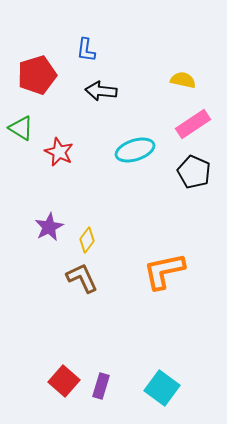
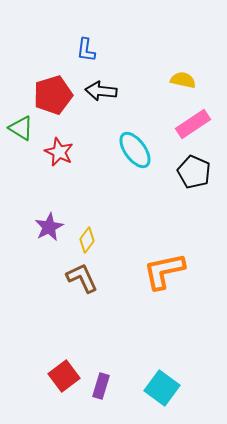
red pentagon: moved 16 px right, 20 px down
cyan ellipse: rotated 72 degrees clockwise
red square: moved 5 px up; rotated 12 degrees clockwise
